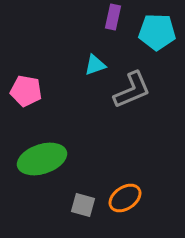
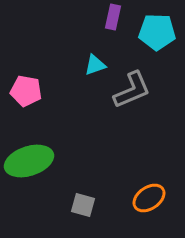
green ellipse: moved 13 px left, 2 px down
orange ellipse: moved 24 px right
